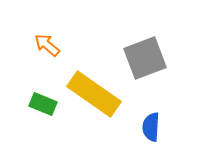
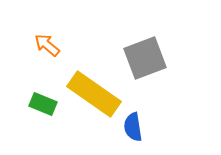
blue semicircle: moved 18 px left; rotated 12 degrees counterclockwise
